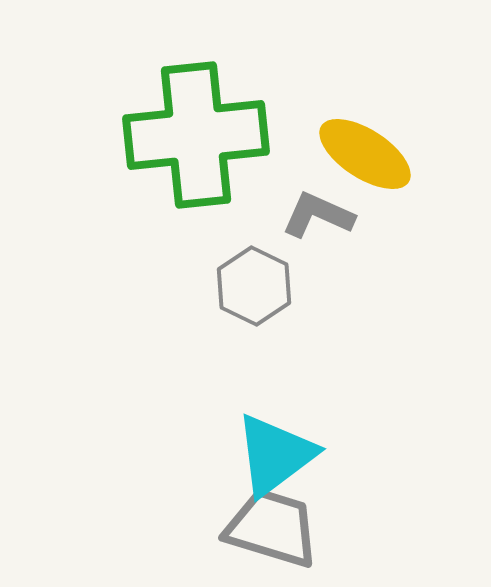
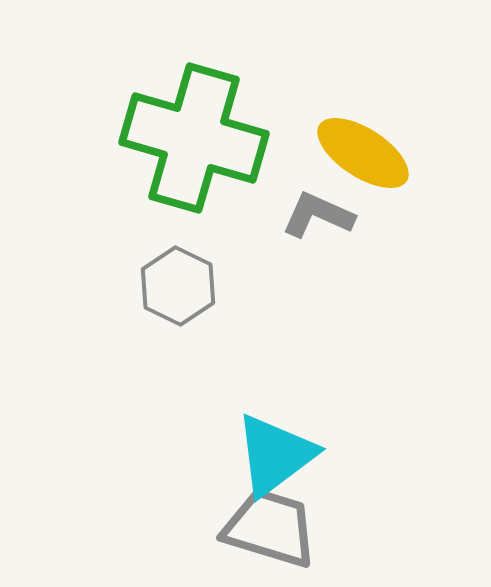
green cross: moved 2 px left, 3 px down; rotated 22 degrees clockwise
yellow ellipse: moved 2 px left, 1 px up
gray hexagon: moved 76 px left
gray trapezoid: moved 2 px left
